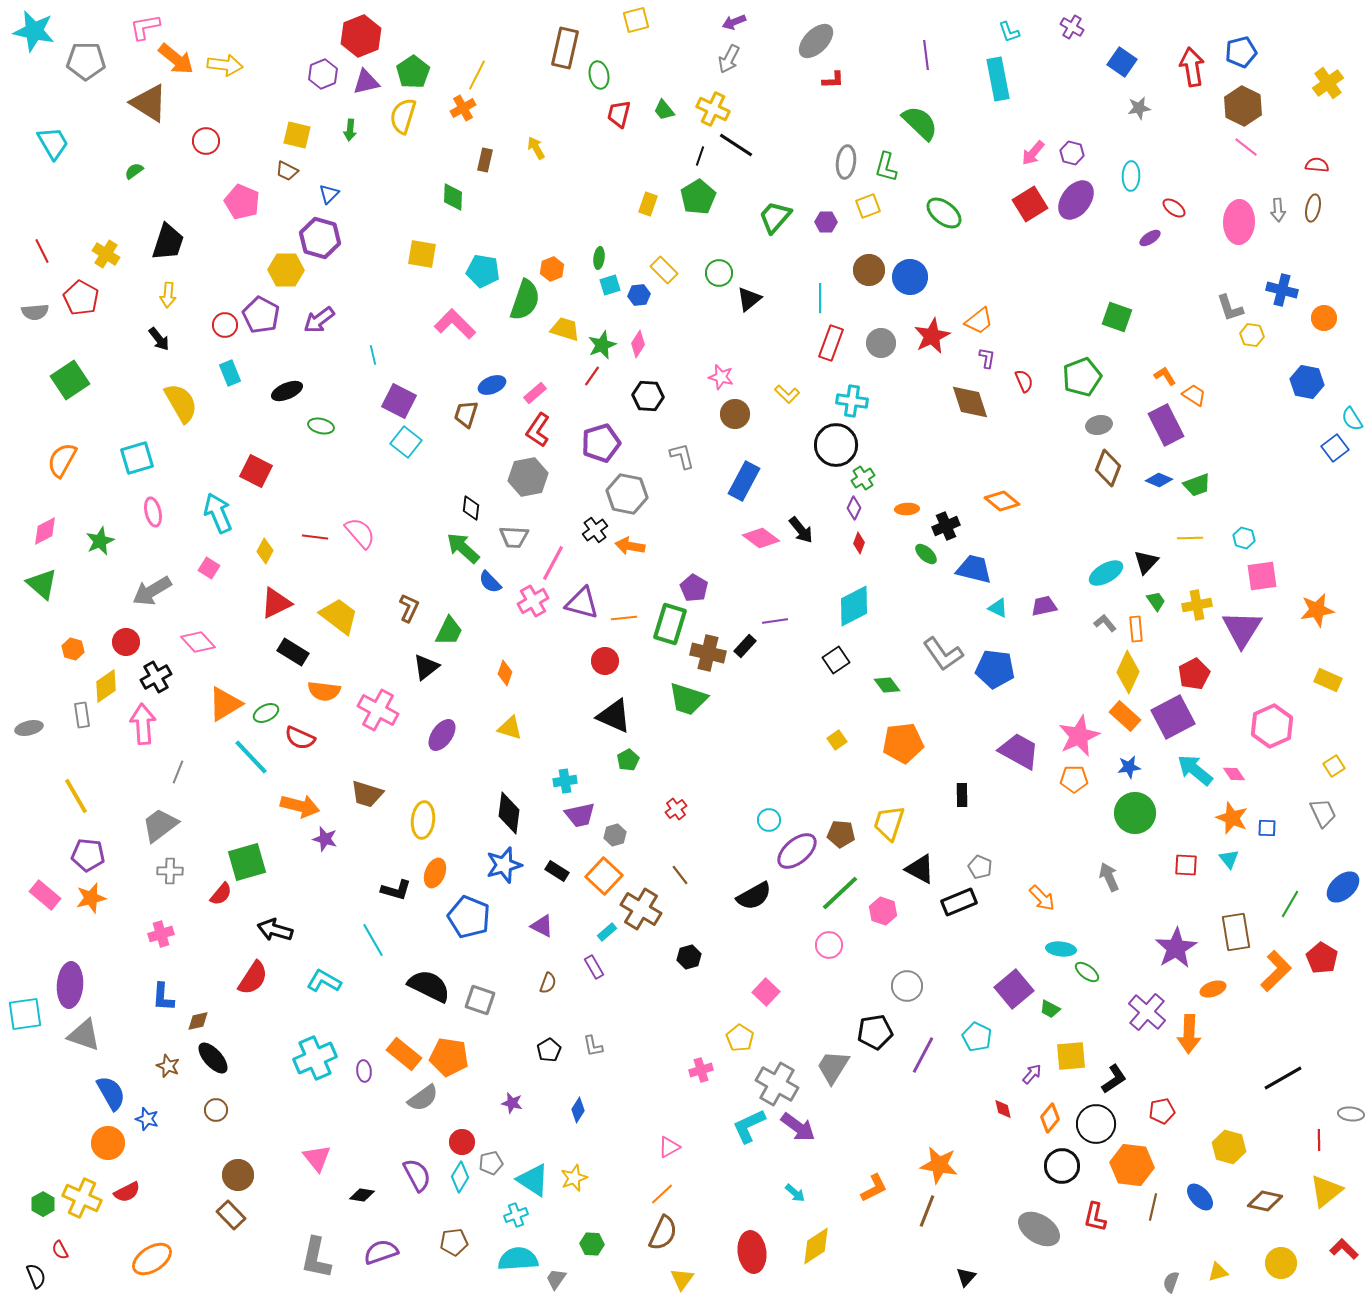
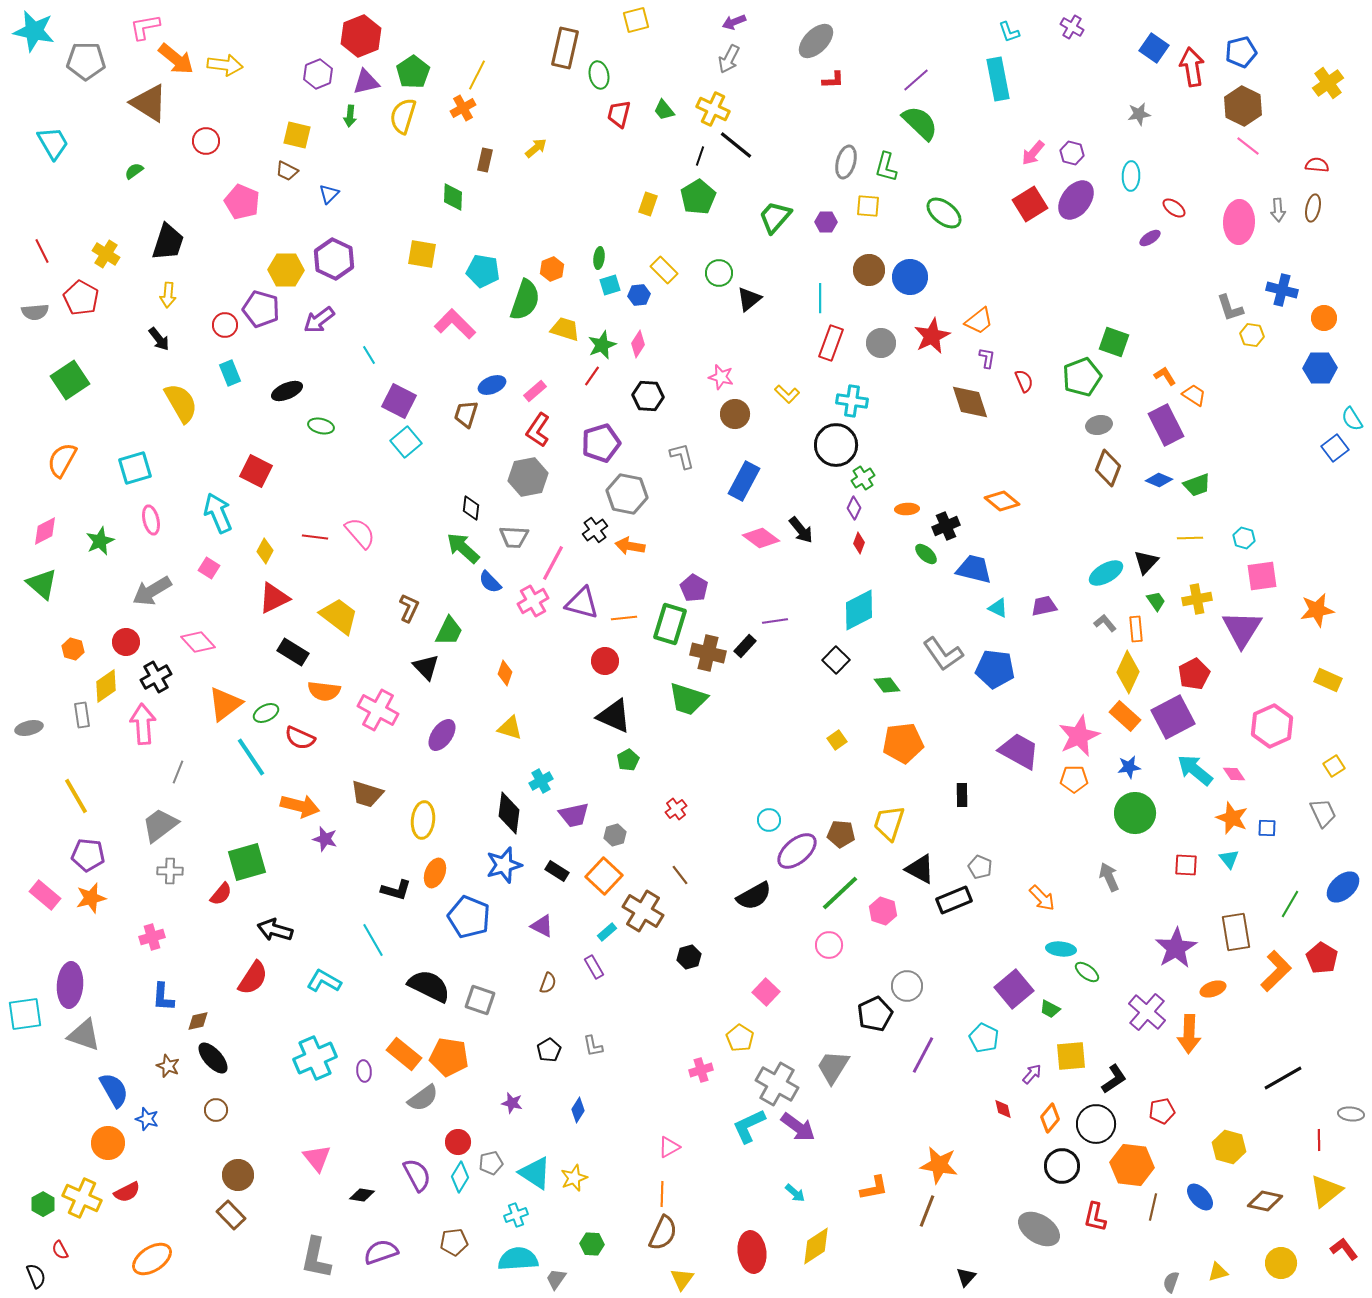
purple line at (926, 55): moved 10 px left, 25 px down; rotated 56 degrees clockwise
blue square at (1122, 62): moved 32 px right, 14 px up
purple hexagon at (323, 74): moved 5 px left
gray star at (1139, 108): moved 6 px down
green arrow at (350, 130): moved 14 px up
black line at (736, 145): rotated 6 degrees clockwise
pink line at (1246, 147): moved 2 px right, 1 px up
yellow arrow at (536, 148): rotated 80 degrees clockwise
gray ellipse at (846, 162): rotated 8 degrees clockwise
yellow square at (868, 206): rotated 25 degrees clockwise
purple hexagon at (320, 238): moved 14 px right, 21 px down; rotated 9 degrees clockwise
purple pentagon at (261, 315): moved 6 px up; rotated 12 degrees counterclockwise
green square at (1117, 317): moved 3 px left, 25 px down
cyan line at (373, 355): moved 4 px left; rotated 18 degrees counterclockwise
blue hexagon at (1307, 382): moved 13 px right, 14 px up; rotated 12 degrees counterclockwise
pink rectangle at (535, 393): moved 2 px up
cyan square at (406, 442): rotated 12 degrees clockwise
cyan square at (137, 458): moved 2 px left, 10 px down
pink ellipse at (153, 512): moved 2 px left, 8 px down
red triangle at (276, 603): moved 2 px left, 5 px up
yellow cross at (1197, 605): moved 6 px up
cyan diamond at (854, 606): moved 5 px right, 4 px down
black square at (836, 660): rotated 12 degrees counterclockwise
black triangle at (426, 667): rotated 36 degrees counterclockwise
orange triangle at (225, 704): rotated 6 degrees counterclockwise
cyan line at (251, 757): rotated 9 degrees clockwise
cyan cross at (565, 781): moved 24 px left; rotated 20 degrees counterclockwise
purple trapezoid at (580, 815): moved 6 px left
black rectangle at (959, 902): moved 5 px left, 2 px up
brown cross at (641, 909): moved 2 px right, 2 px down
pink cross at (161, 934): moved 9 px left, 3 px down
black pentagon at (875, 1032): moved 18 px up; rotated 16 degrees counterclockwise
cyan pentagon at (977, 1037): moved 7 px right, 1 px down
blue semicircle at (111, 1093): moved 3 px right, 3 px up
red circle at (462, 1142): moved 4 px left
cyan triangle at (533, 1180): moved 2 px right, 7 px up
orange L-shape at (874, 1188): rotated 16 degrees clockwise
orange line at (662, 1194): rotated 45 degrees counterclockwise
red L-shape at (1344, 1249): rotated 8 degrees clockwise
